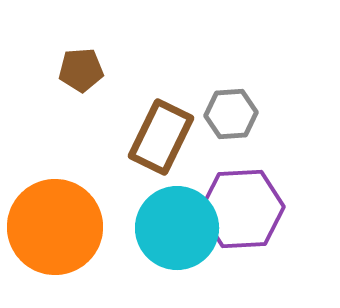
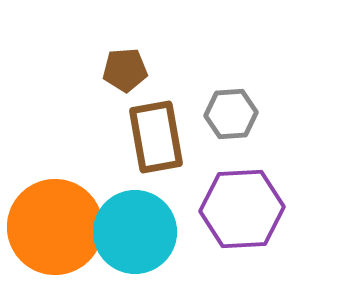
brown pentagon: moved 44 px right
brown rectangle: moved 5 px left; rotated 36 degrees counterclockwise
cyan circle: moved 42 px left, 4 px down
